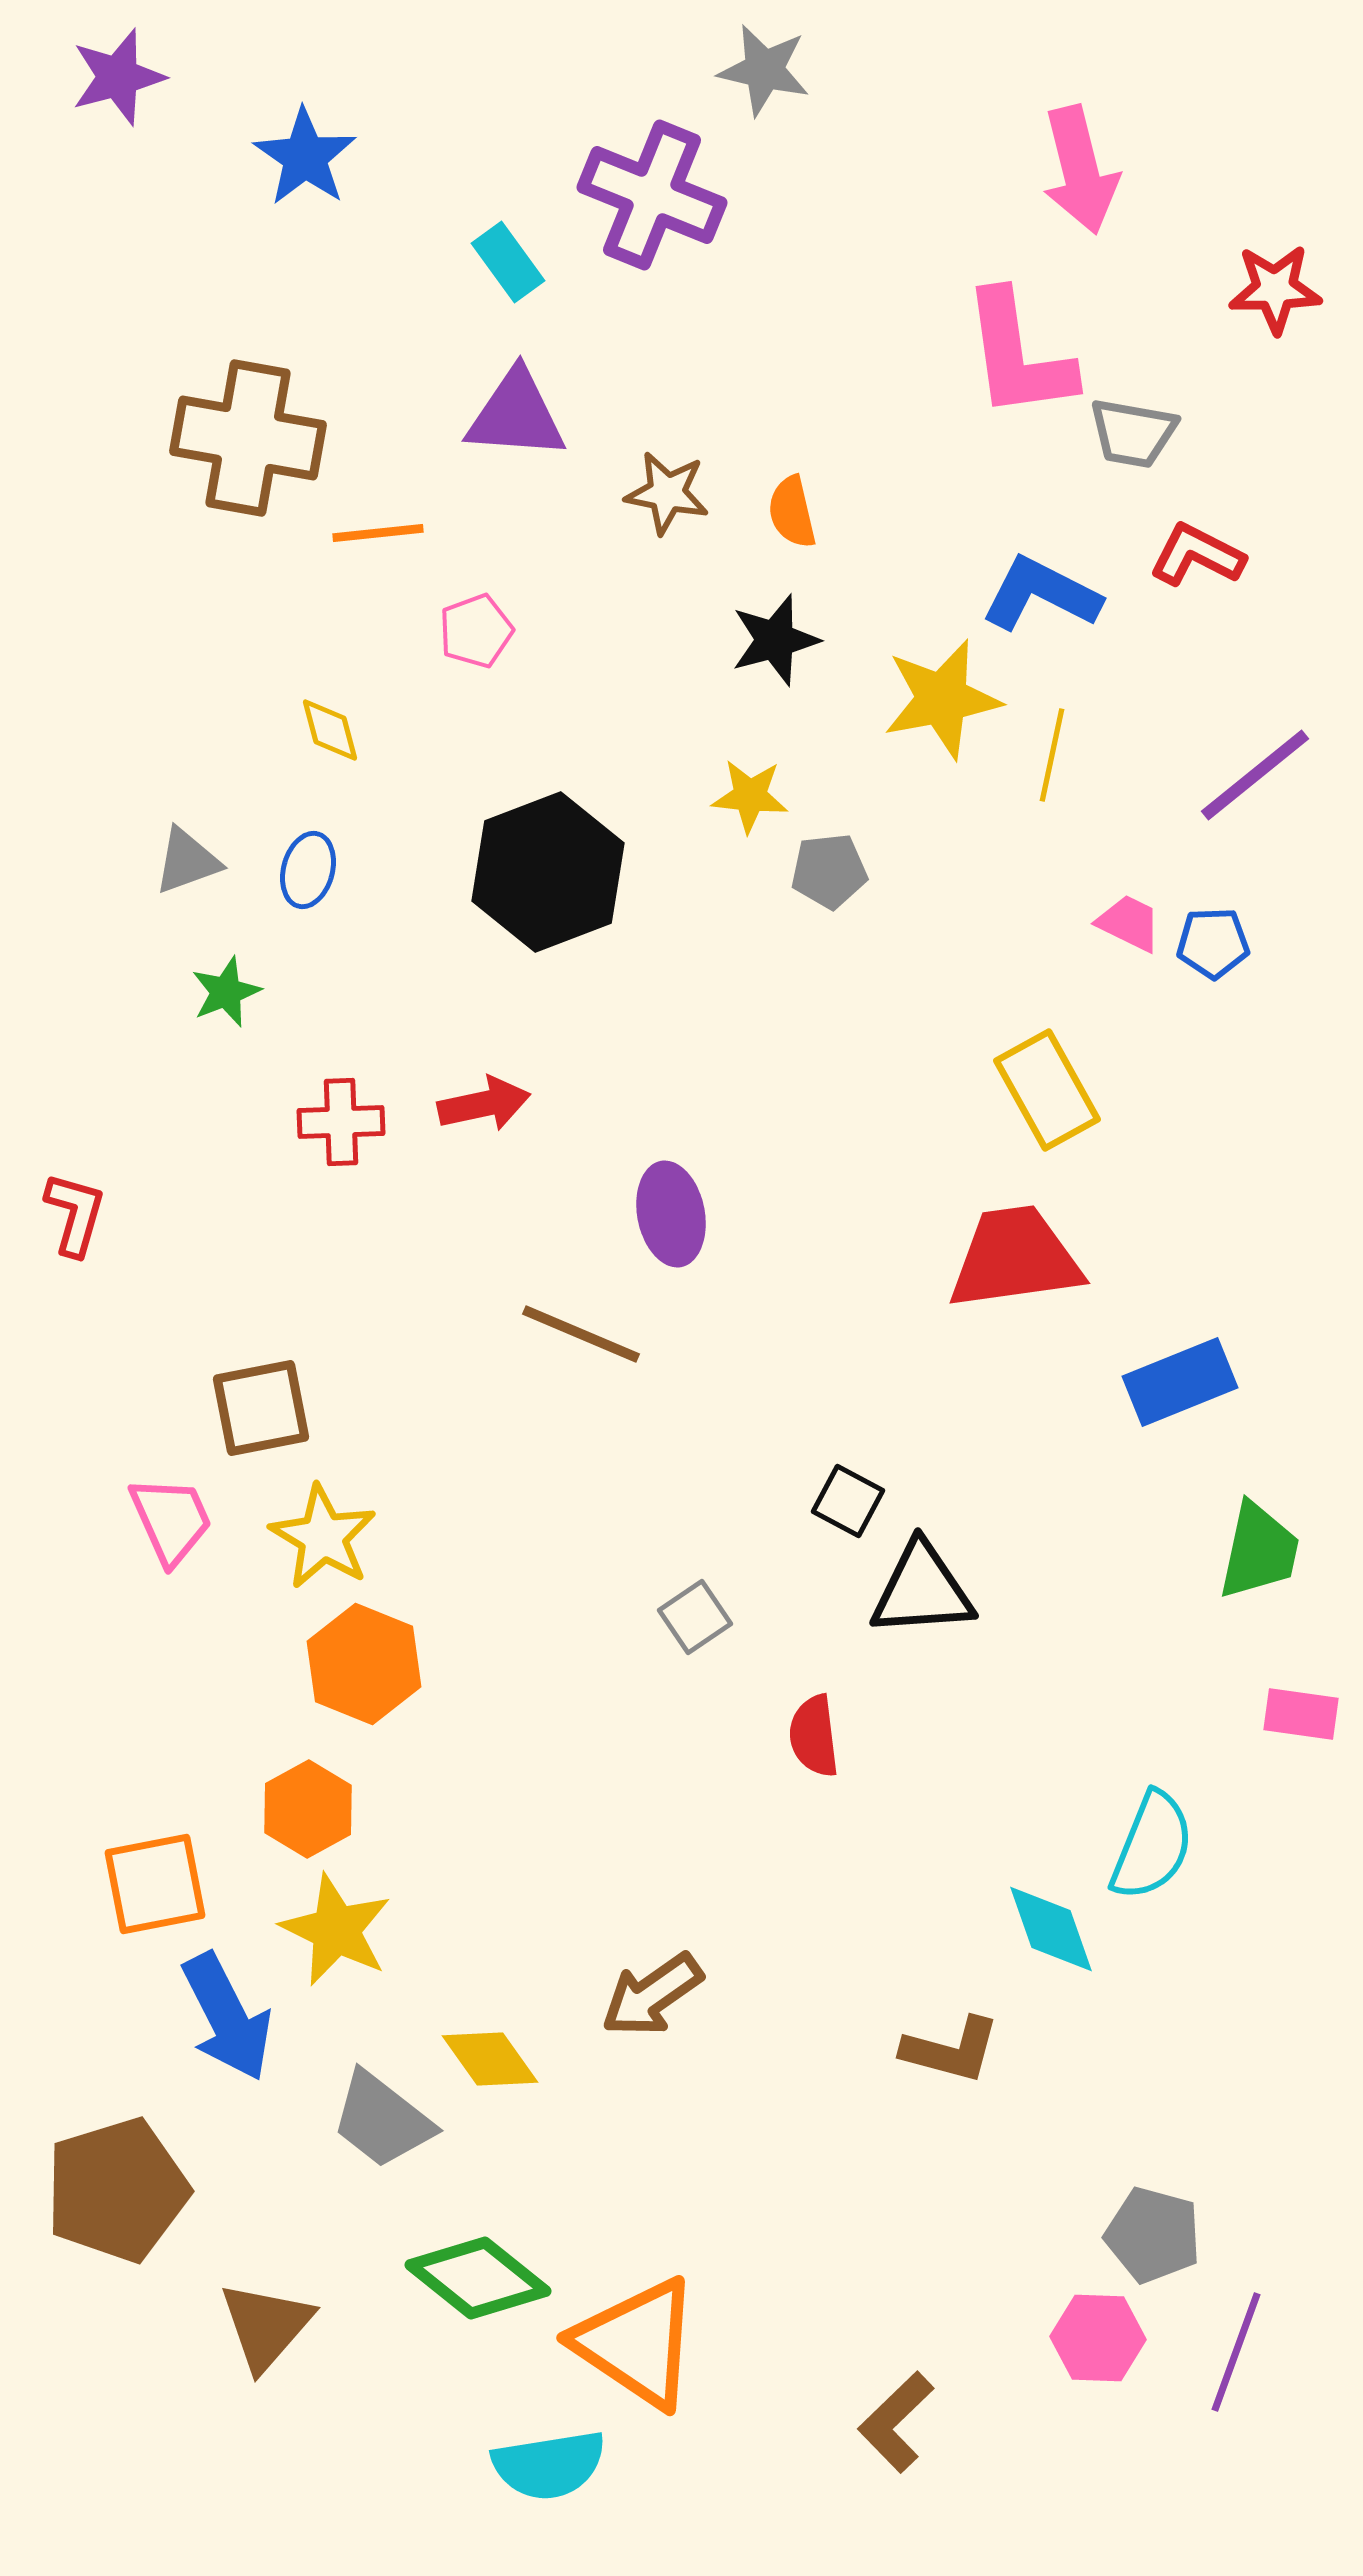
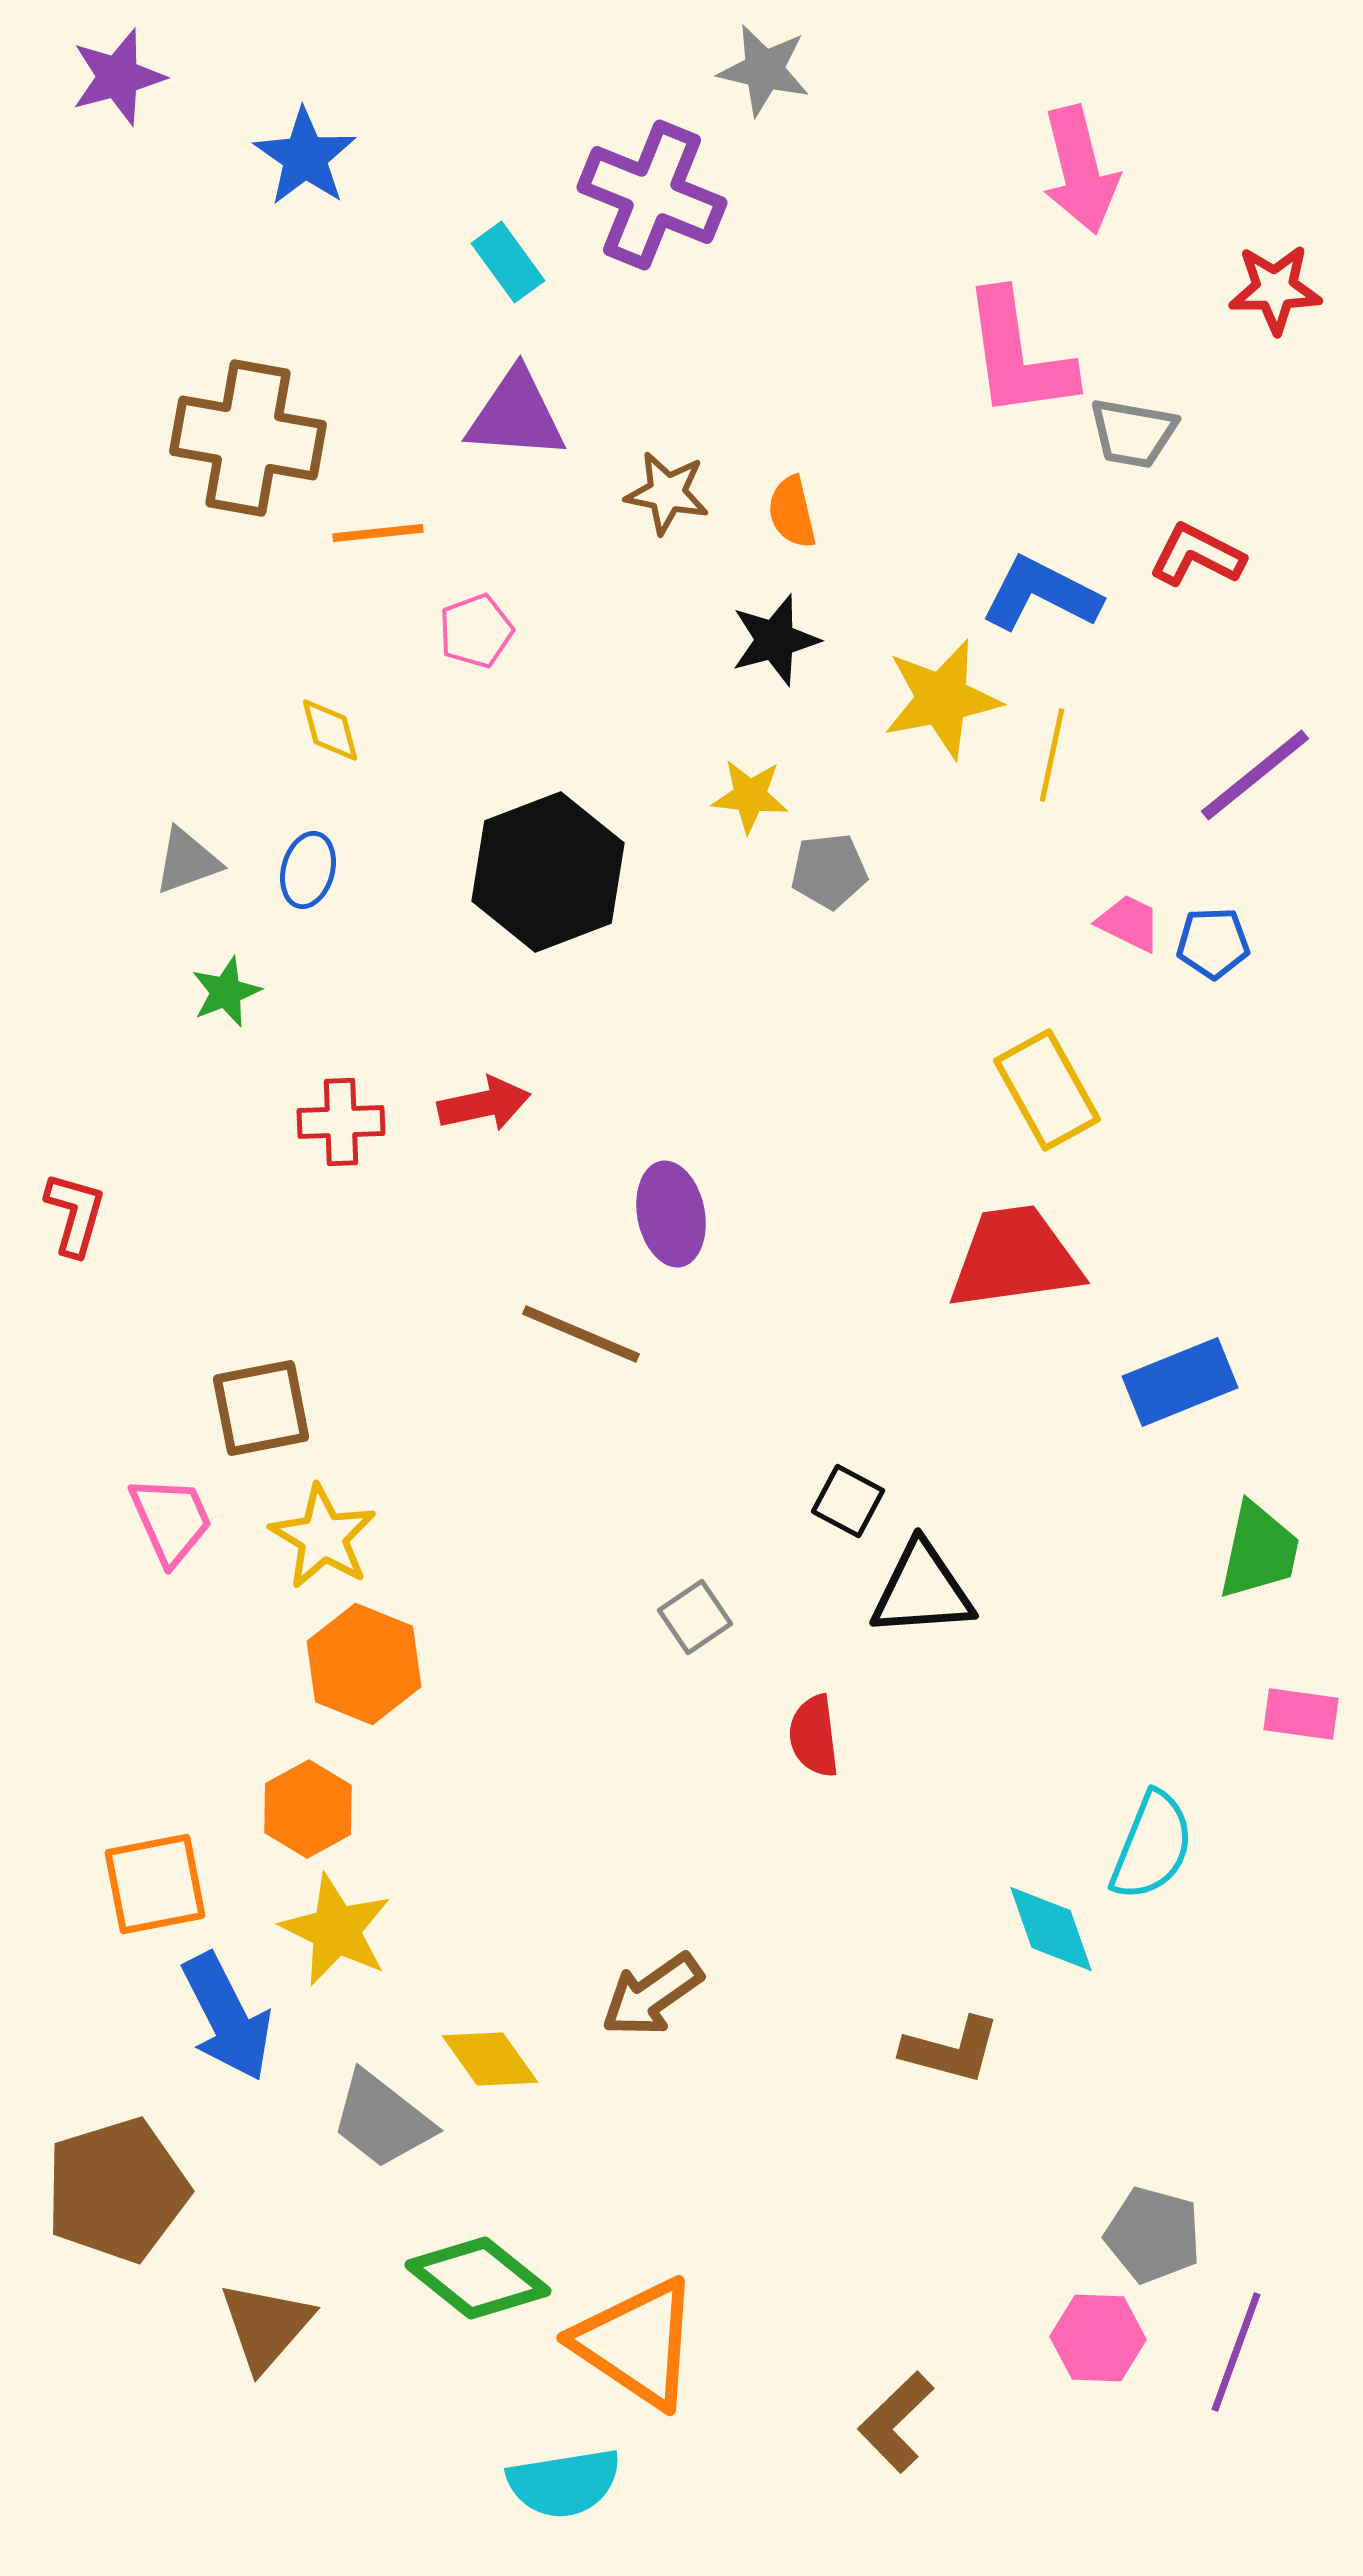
cyan semicircle at (549, 2465): moved 15 px right, 18 px down
